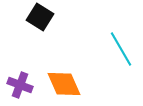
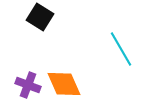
purple cross: moved 8 px right
